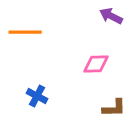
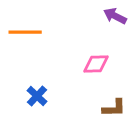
purple arrow: moved 4 px right
blue cross: rotated 15 degrees clockwise
